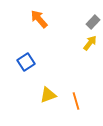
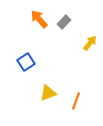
gray rectangle: moved 29 px left
yellow triangle: moved 2 px up
orange line: rotated 36 degrees clockwise
